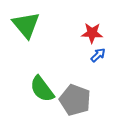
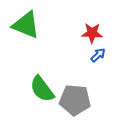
green triangle: rotated 28 degrees counterclockwise
gray pentagon: rotated 16 degrees counterclockwise
